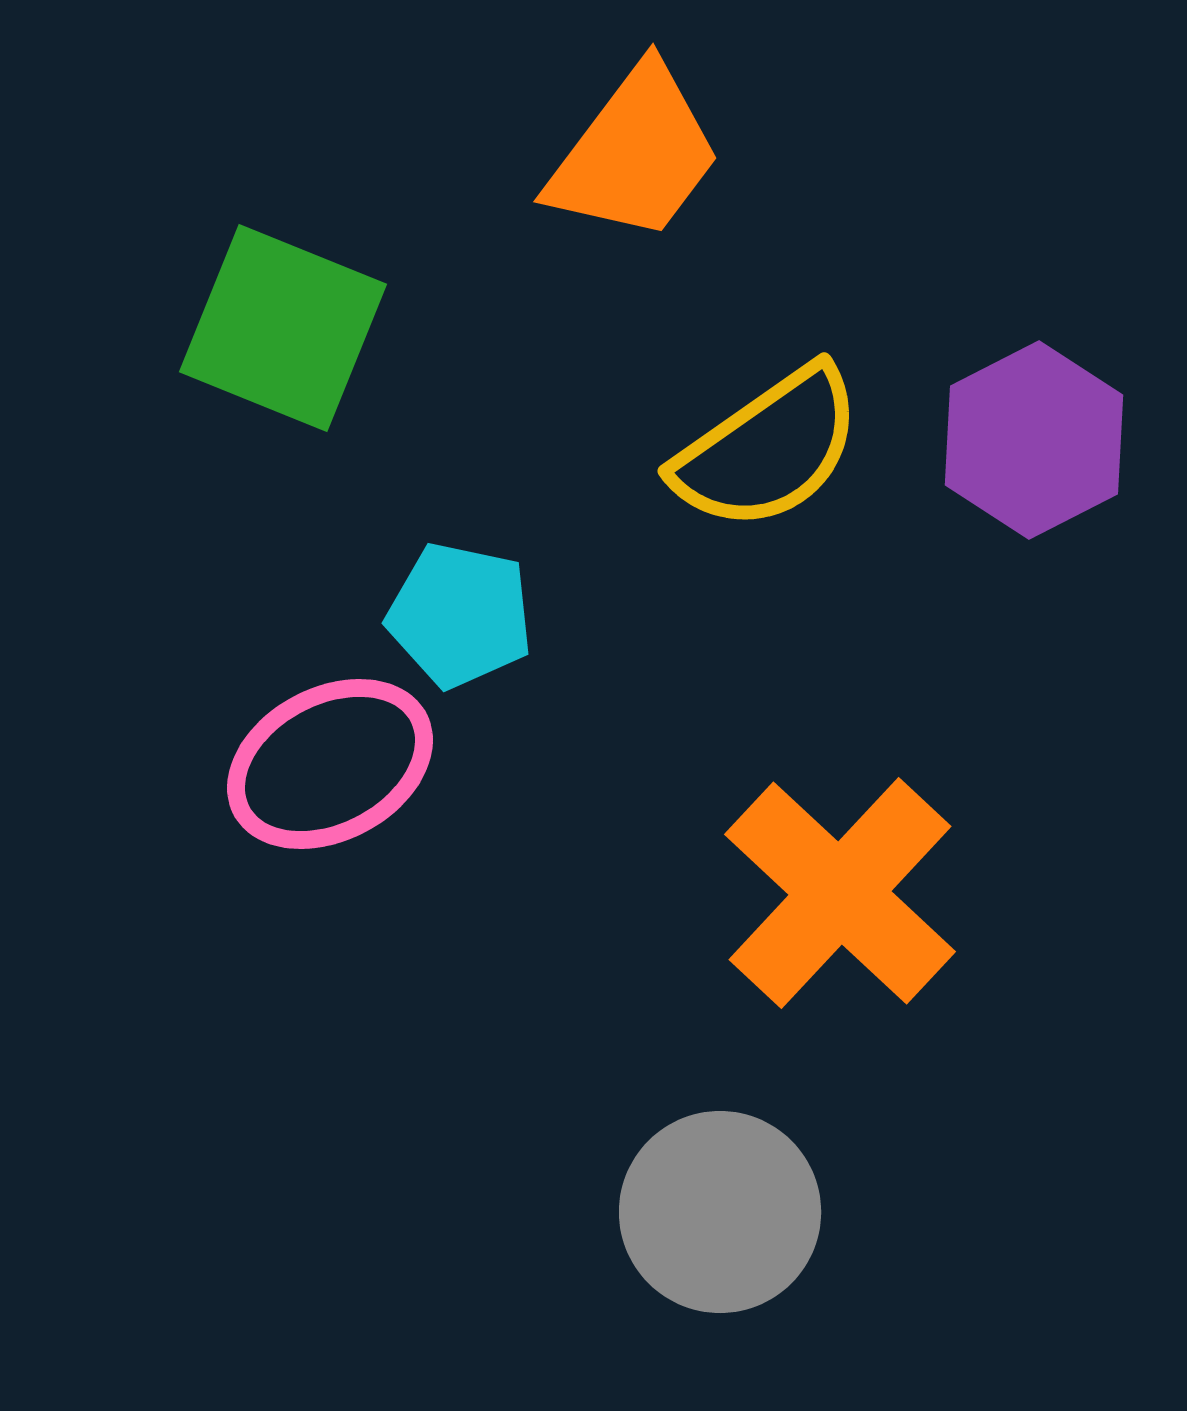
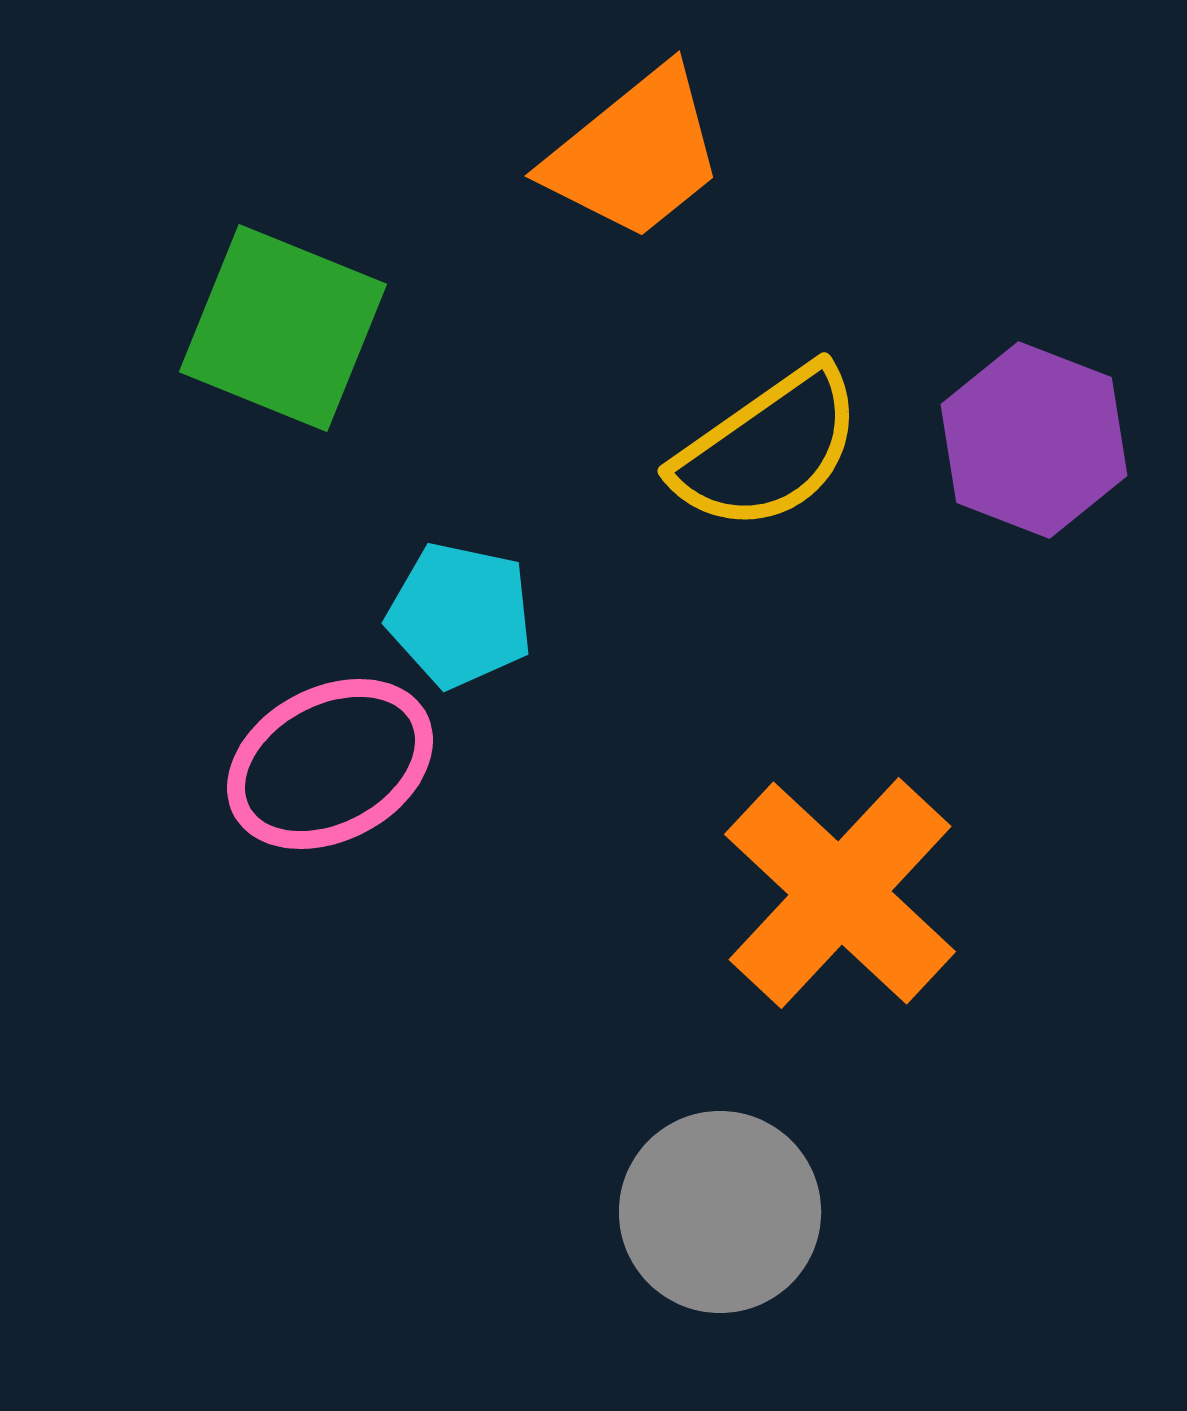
orange trapezoid: rotated 14 degrees clockwise
purple hexagon: rotated 12 degrees counterclockwise
